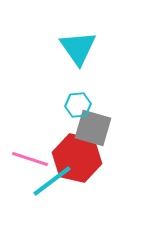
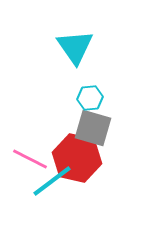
cyan triangle: moved 3 px left, 1 px up
cyan hexagon: moved 12 px right, 7 px up
pink line: rotated 9 degrees clockwise
